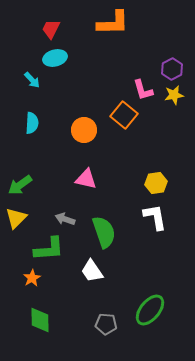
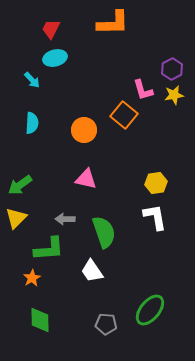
gray arrow: rotated 18 degrees counterclockwise
